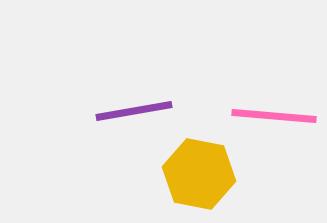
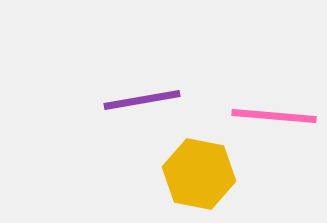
purple line: moved 8 px right, 11 px up
